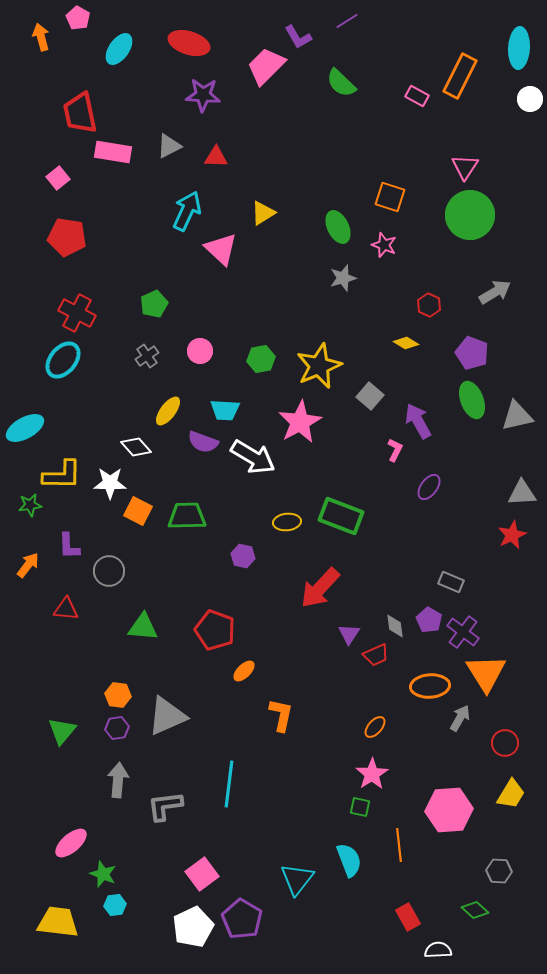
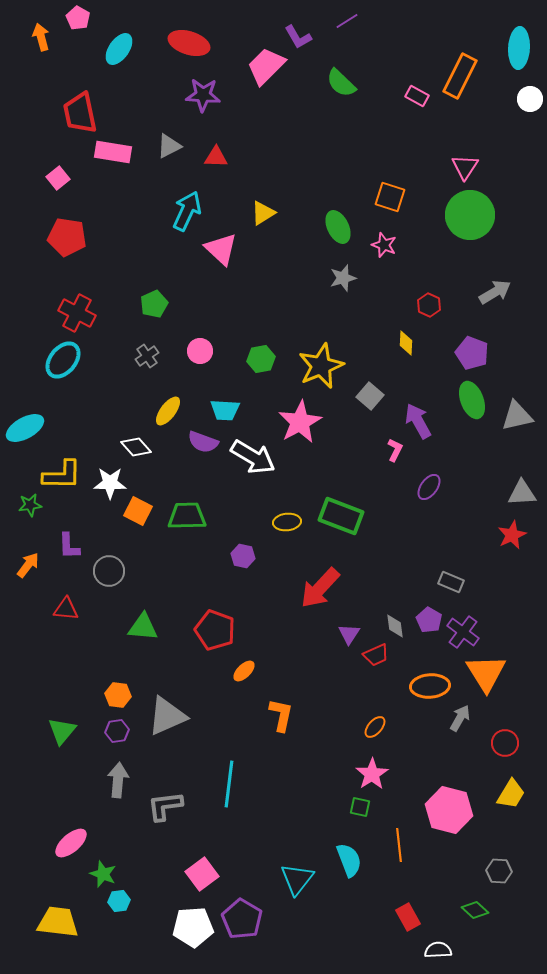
yellow diamond at (406, 343): rotated 60 degrees clockwise
yellow star at (319, 366): moved 2 px right
purple hexagon at (117, 728): moved 3 px down
pink hexagon at (449, 810): rotated 18 degrees clockwise
cyan hexagon at (115, 905): moved 4 px right, 4 px up
white pentagon at (193, 927): rotated 21 degrees clockwise
